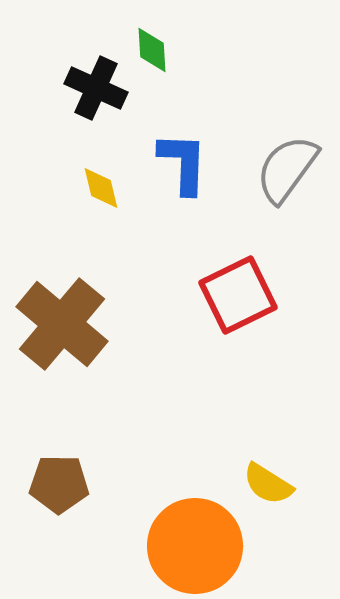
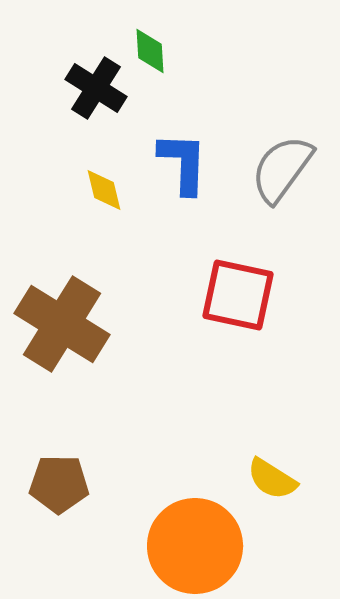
green diamond: moved 2 px left, 1 px down
black cross: rotated 8 degrees clockwise
gray semicircle: moved 5 px left
yellow diamond: moved 3 px right, 2 px down
red square: rotated 38 degrees clockwise
brown cross: rotated 8 degrees counterclockwise
yellow semicircle: moved 4 px right, 5 px up
